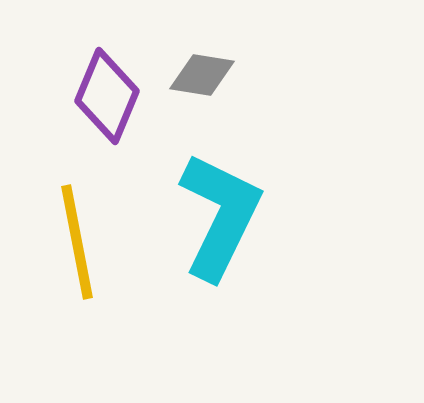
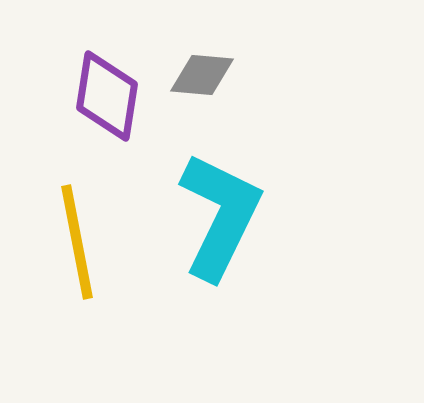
gray diamond: rotated 4 degrees counterclockwise
purple diamond: rotated 14 degrees counterclockwise
